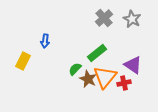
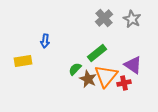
yellow rectangle: rotated 54 degrees clockwise
orange triangle: moved 1 px right, 1 px up
